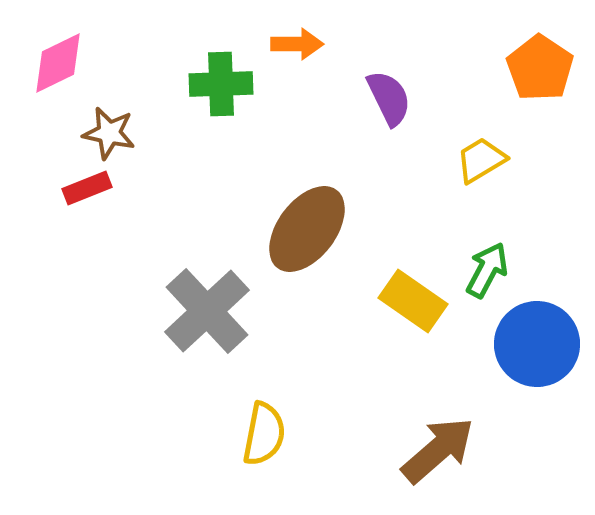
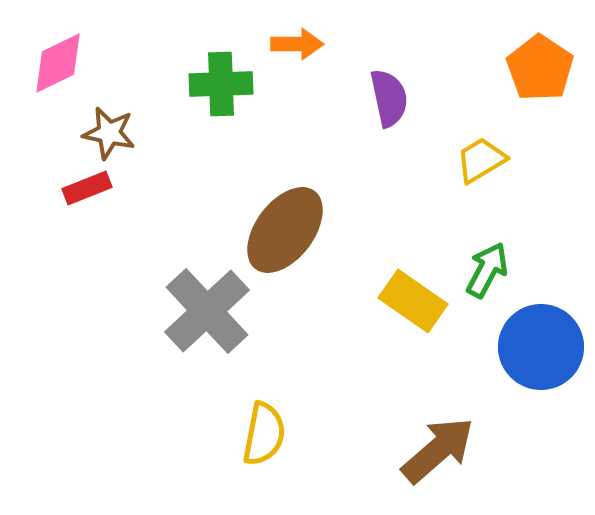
purple semicircle: rotated 14 degrees clockwise
brown ellipse: moved 22 px left, 1 px down
blue circle: moved 4 px right, 3 px down
